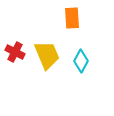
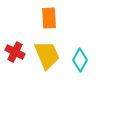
orange rectangle: moved 23 px left
cyan diamond: moved 1 px left, 1 px up
